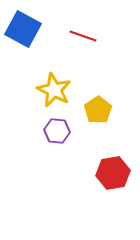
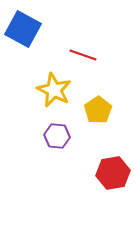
red line: moved 19 px down
purple hexagon: moved 5 px down
